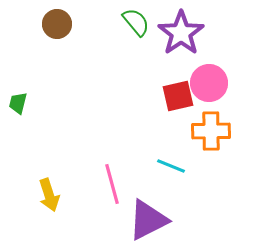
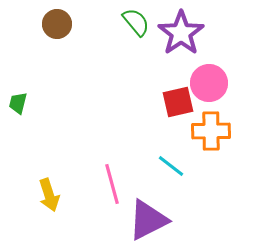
red square: moved 6 px down
cyan line: rotated 16 degrees clockwise
